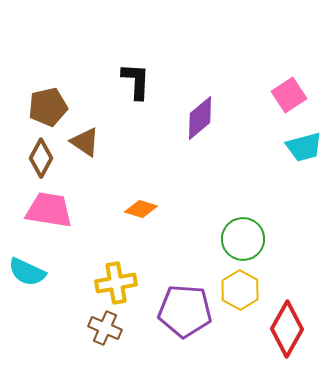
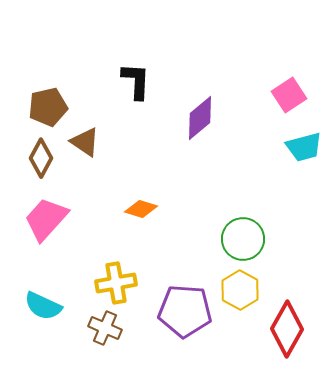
pink trapezoid: moved 3 px left, 9 px down; rotated 57 degrees counterclockwise
cyan semicircle: moved 16 px right, 34 px down
